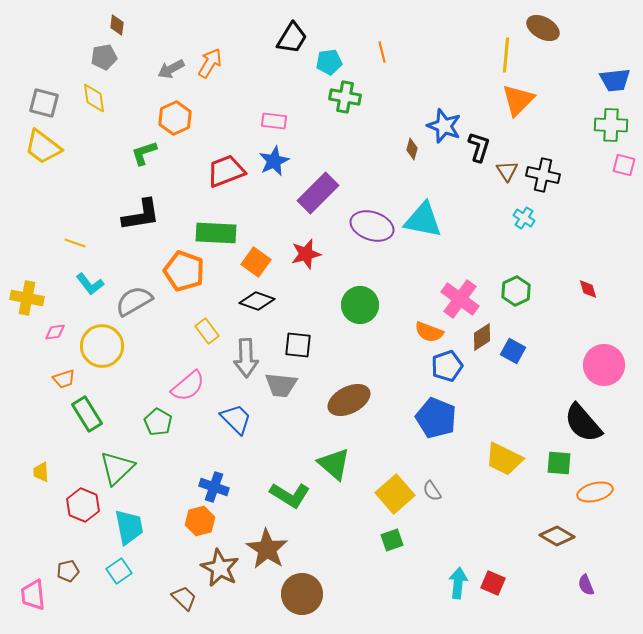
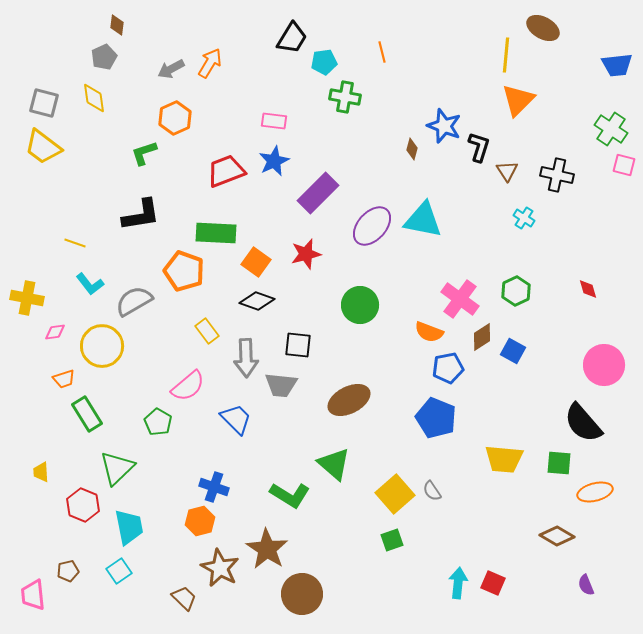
gray pentagon at (104, 57): rotated 15 degrees counterclockwise
cyan pentagon at (329, 62): moved 5 px left
blue trapezoid at (615, 80): moved 2 px right, 15 px up
green cross at (611, 125): moved 4 px down; rotated 32 degrees clockwise
black cross at (543, 175): moved 14 px right
purple ellipse at (372, 226): rotated 66 degrees counterclockwise
blue pentagon at (447, 366): moved 1 px right, 2 px down; rotated 8 degrees clockwise
yellow trapezoid at (504, 459): rotated 21 degrees counterclockwise
